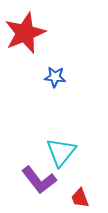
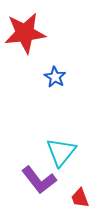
red star: rotated 15 degrees clockwise
blue star: rotated 25 degrees clockwise
